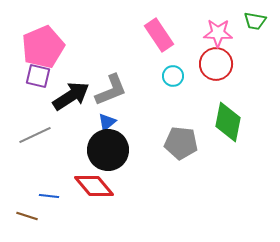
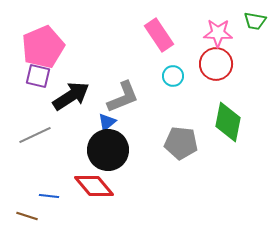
gray L-shape: moved 12 px right, 7 px down
